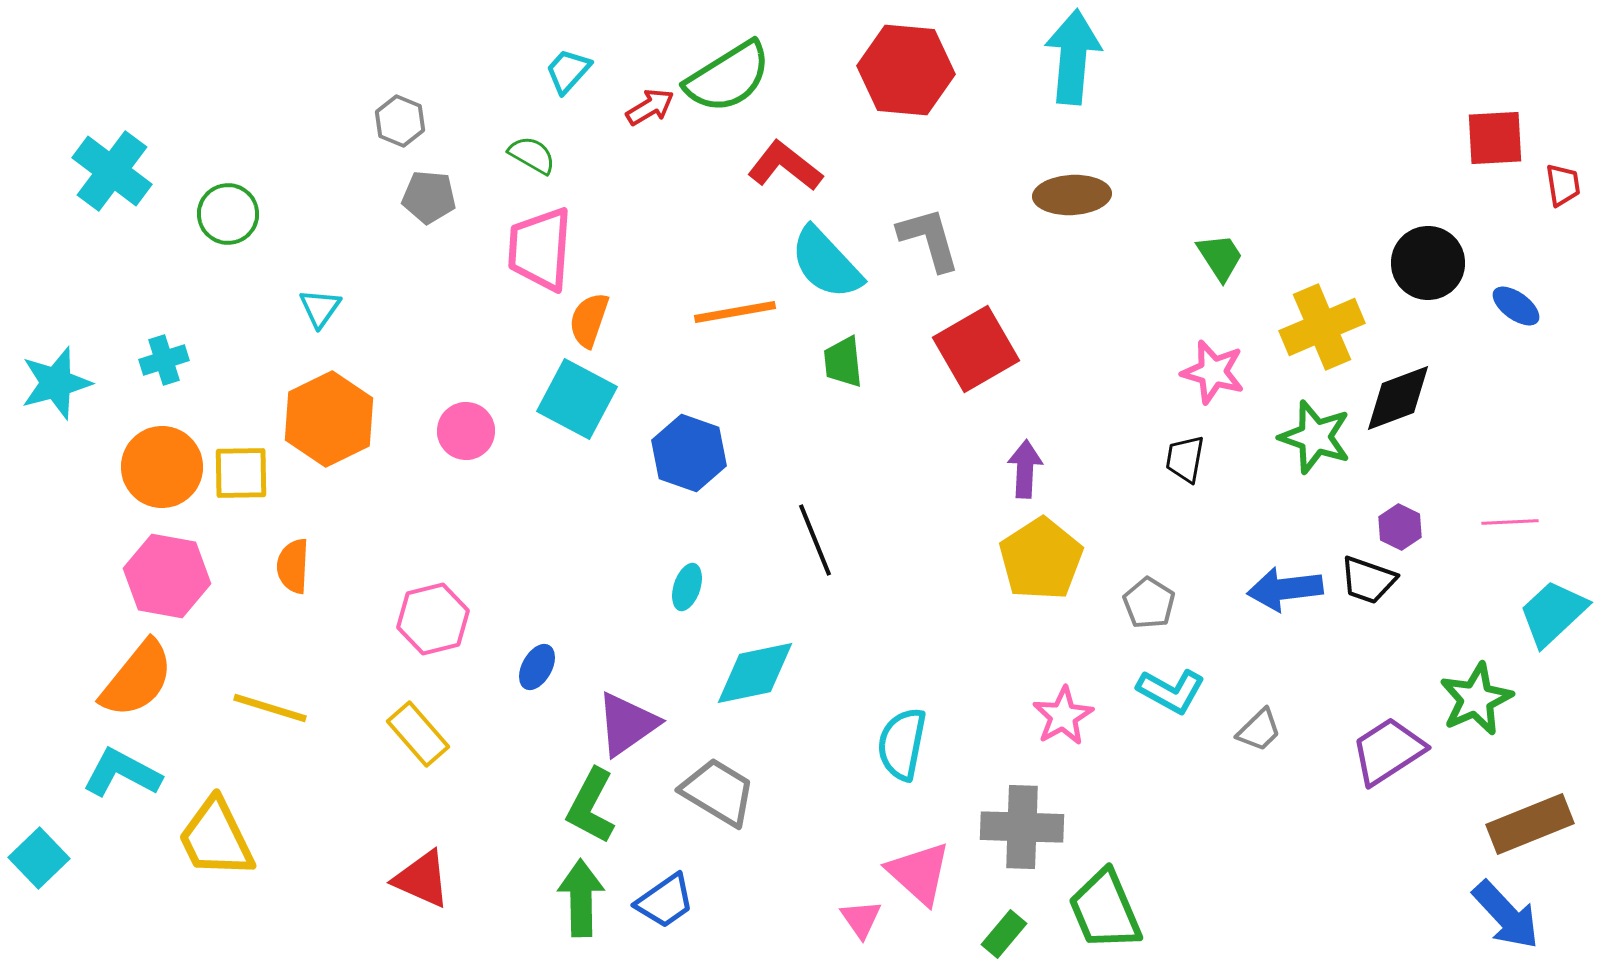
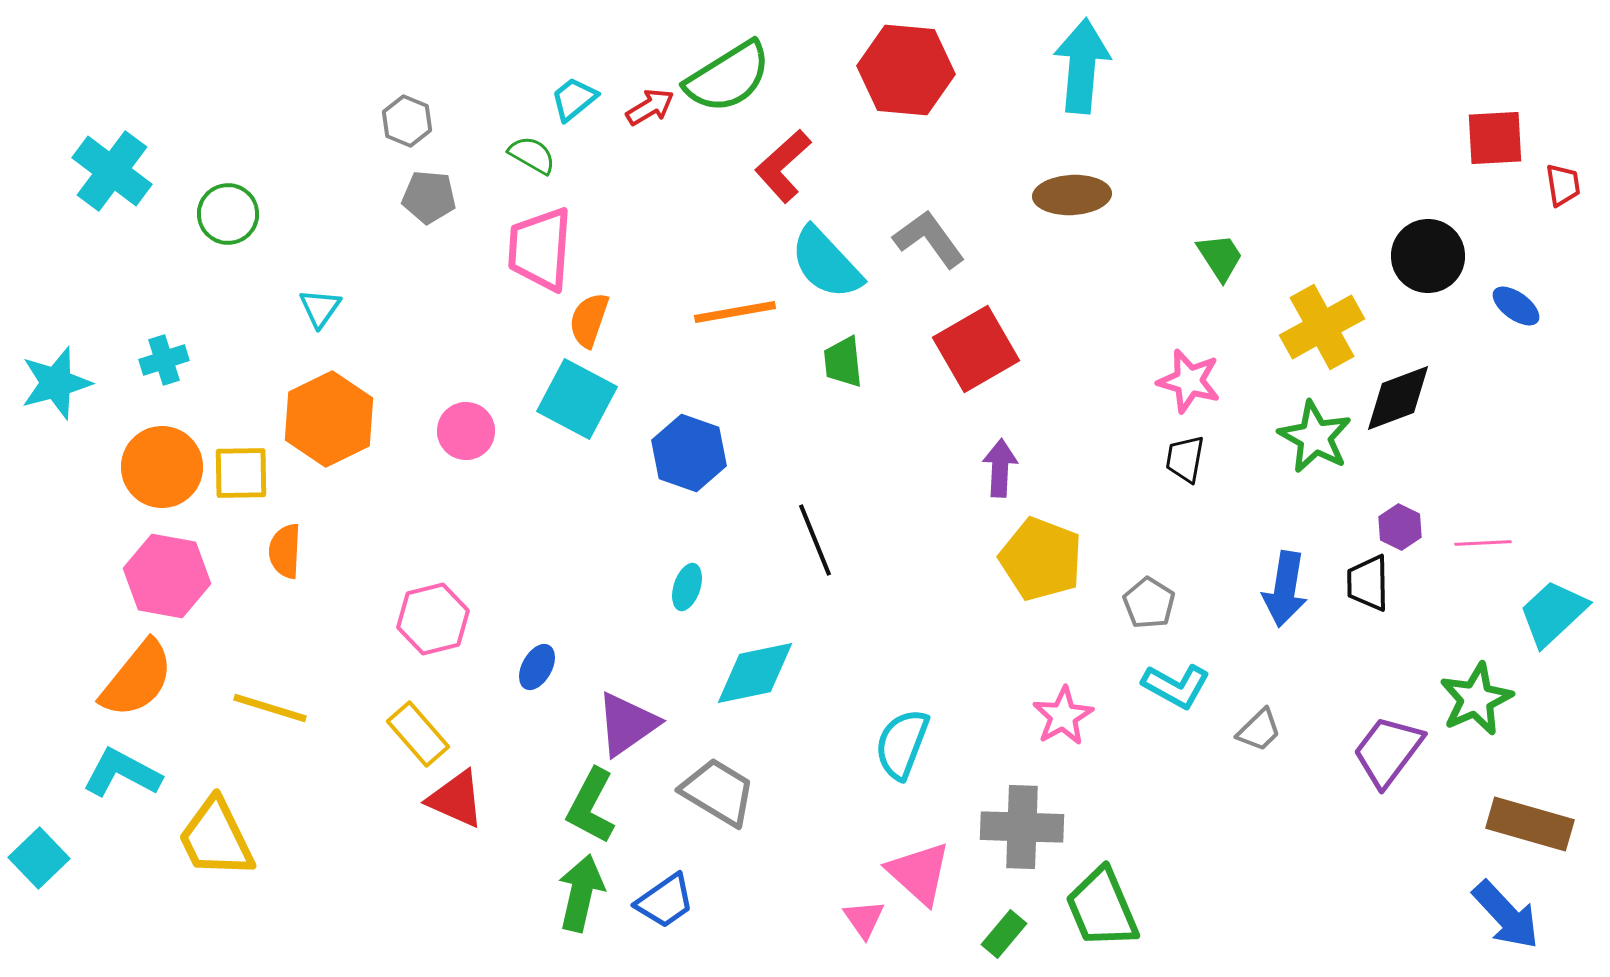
cyan arrow at (1073, 57): moved 9 px right, 9 px down
cyan trapezoid at (568, 71): moved 6 px right, 28 px down; rotated 9 degrees clockwise
gray hexagon at (400, 121): moved 7 px right
red L-shape at (785, 166): moved 2 px left; rotated 80 degrees counterclockwise
gray L-shape at (929, 239): rotated 20 degrees counterclockwise
black circle at (1428, 263): moved 7 px up
yellow cross at (1322, 327): rotated 6 degrees counterclockwise
pink star at (1213, 372): moved 24 px left, 9 px down
green star at (1315, 437): rotated 10 degrees clockwise
purple arrow at (1025, 469): moved 25 px left, 1 px up
pink line at (1510, 522): moved 27 px left, 21 px down
yellow pentagon at (1041, 559): rotated 18 degrees counterclockwise
orange semicircle at (293, 566): moved 8 px left, 15 px up
black trapezoid at (1368, 580): moved 3 px down; rotated 70 degrees clockwise
blue arrow at (1285, 589): rotated 74 degrees counterclockwise
cyan L-shape at (1171, 691): moved 5 px right, 5 px up
cyan semicircle at (902, 744): rotated 10 degrees clockwise
purple trapezoid at (1388, 751): rotated 20 degrees counterclockwise
brown rectangle at (1530, 824): rotated 38 degrees clockwise
red triangle at (422, 879): moved 34 px right, 80 px up
green arrow at (581, 898): moved 5 px up; rotated 14 degrees clockwise
green trapezoid at (1105, 910): moved 3 px left, 2 px up
pink triangle at (861, 919): moved 3 px right
